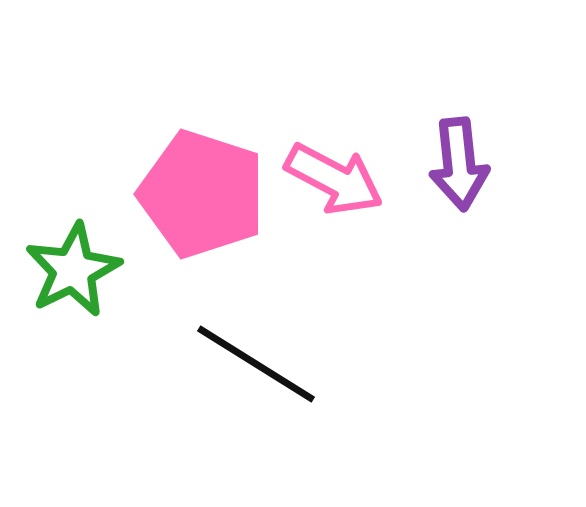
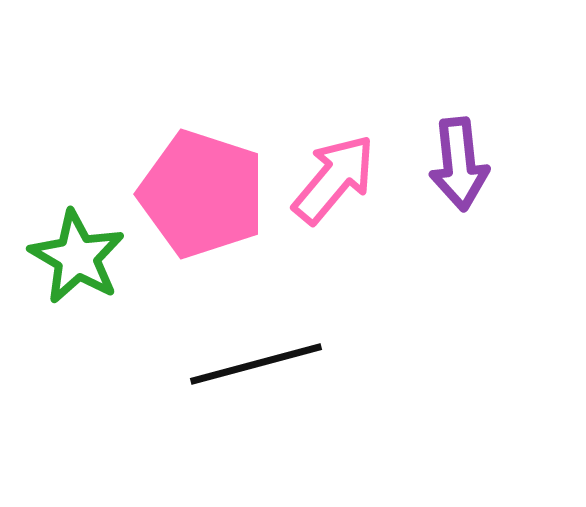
pink arrow: rotated 78 degrees counterclockwise
green star: moved 4 px right, 13 px up; rotated 16 degrees counterclockwise
black line: rotated 47 degrees counterclockwise
